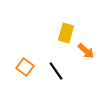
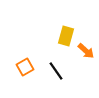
yellow rectangle: moved 3 px down
orange square: rotated 24 degrees clockwise
